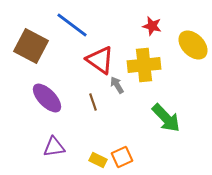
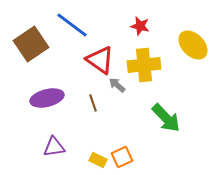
red star: moved 12 px left
brown square: moved 2 px up; rotated 28 degrees clockwise
gray arrow: rotated 18 degrees counterclockwise
purple ellipse: rotated 60 degrees counterclockwise
brown line: moved 1 px down
